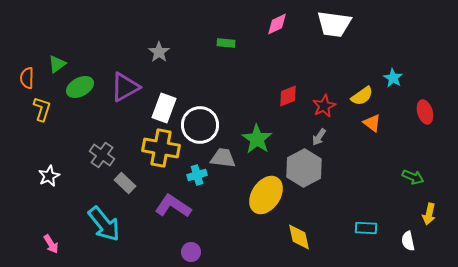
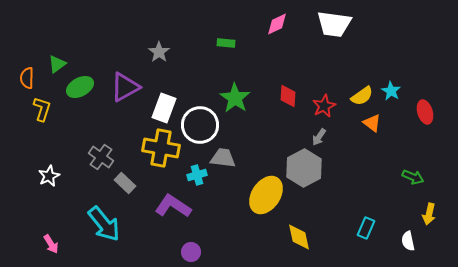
cyan star: moved 2 px left, 13 px down
red diamond: rotated 65 degrees counterclockwise
green star: moved 22 px left, 41 px up
gray cross: moved 1 px left, 2 px down
cyan rectangle: rotated 70 degrees counterclockwise
